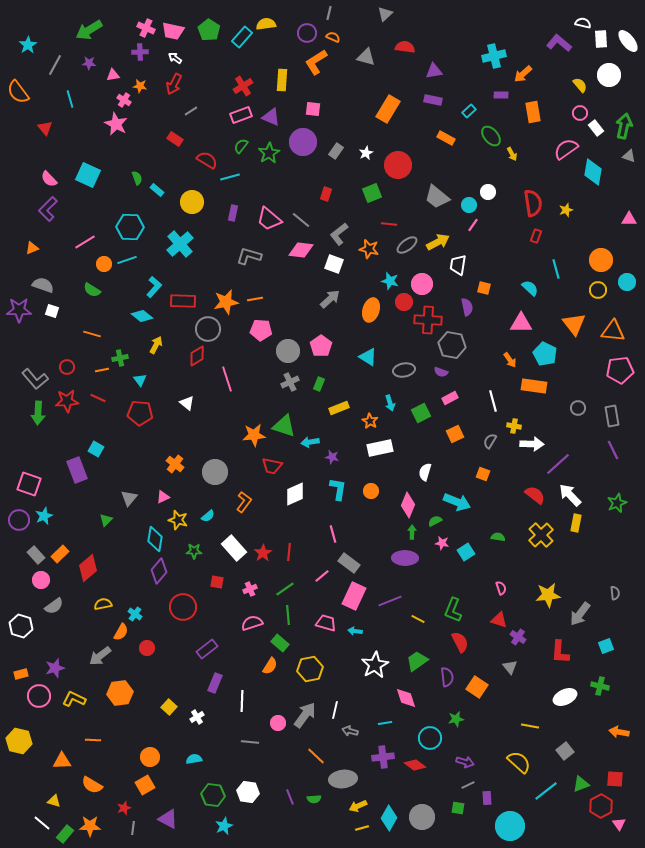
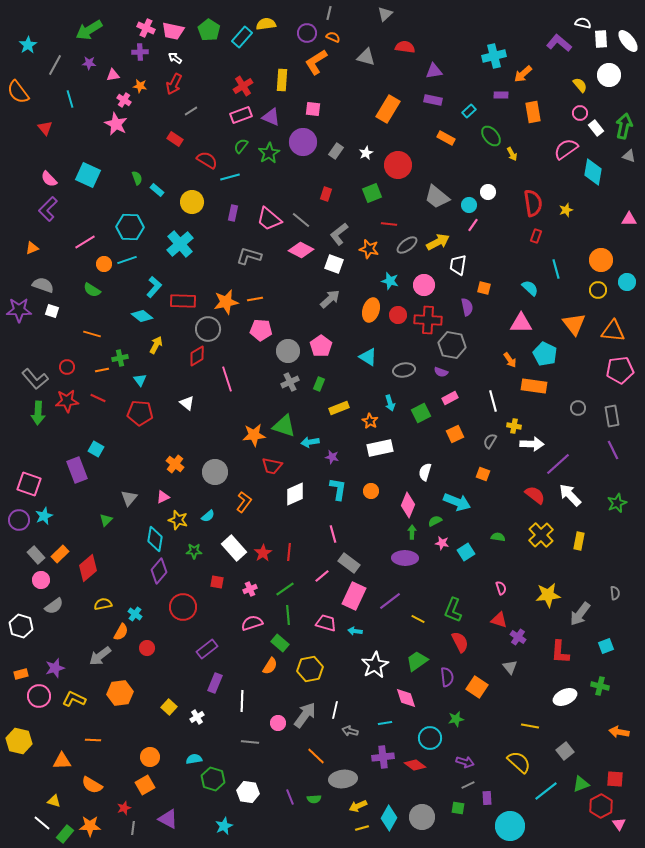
pink diamond at (301, 250): rotated 20 degrees clockwise
pink circle at (422, 284): moved 2 px right, 1 px down
red circle at (404, 302): moved 6 px left, 13 px down
yellow rectangle at (576, 523): moved 3 px right, 18 px down
purple line at (390, 601): rotated 15 degrees counterclockwise
green hexagon at (213, 795): moved 16 px up; rotated 10 degrees clockwise
